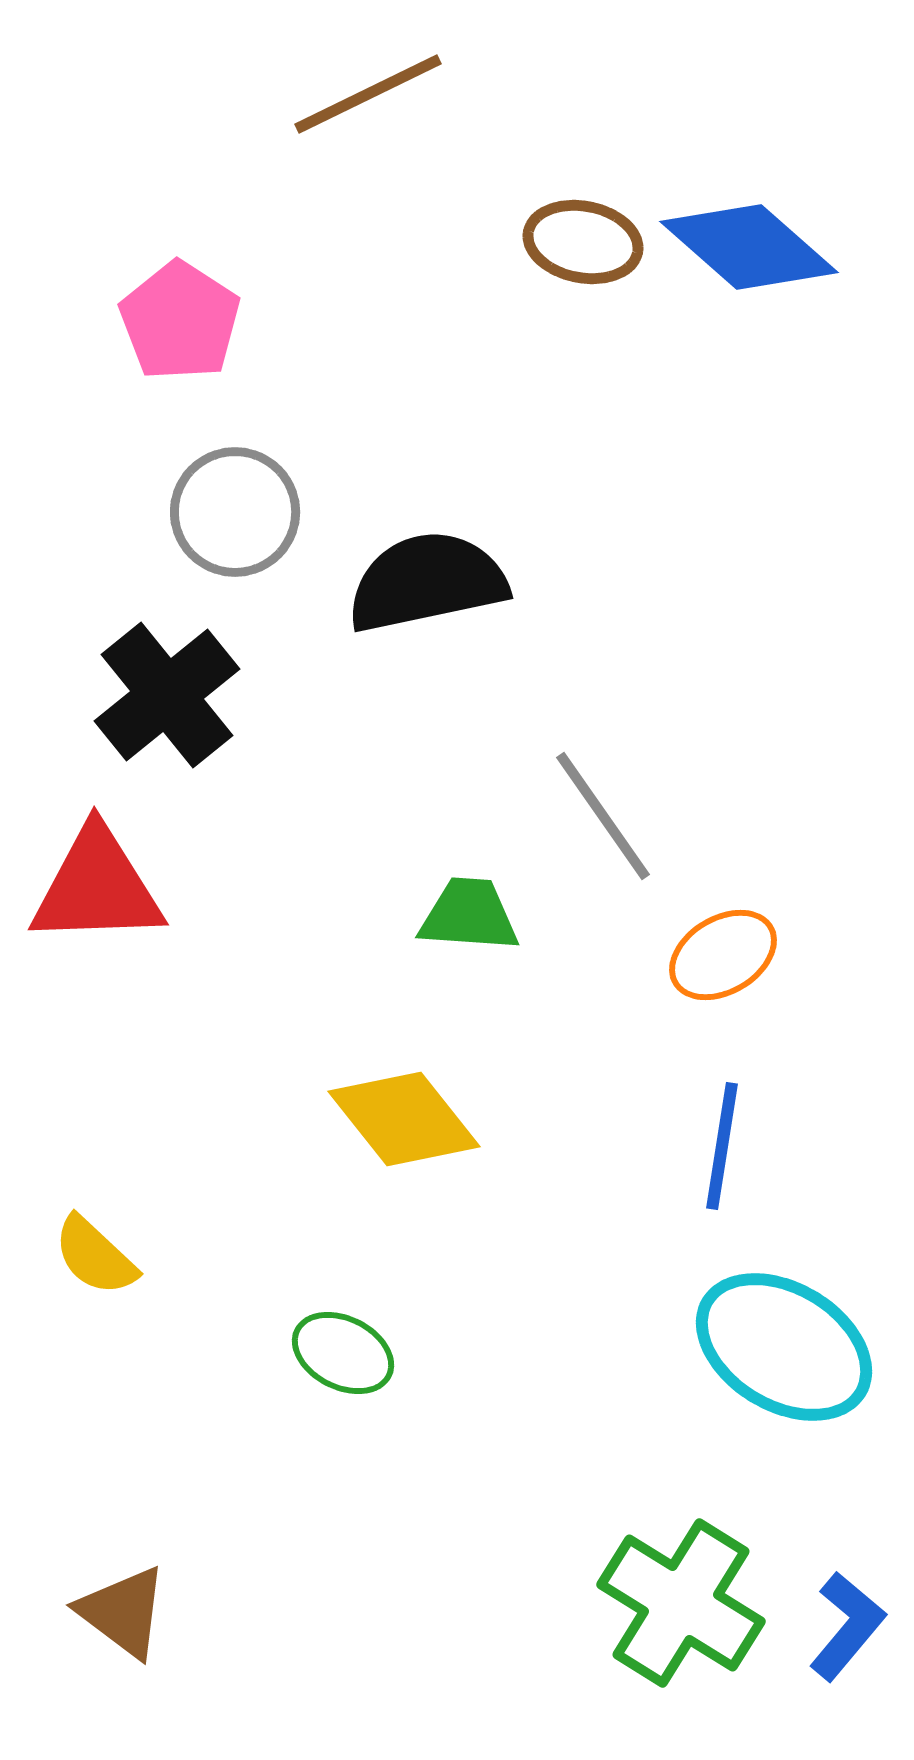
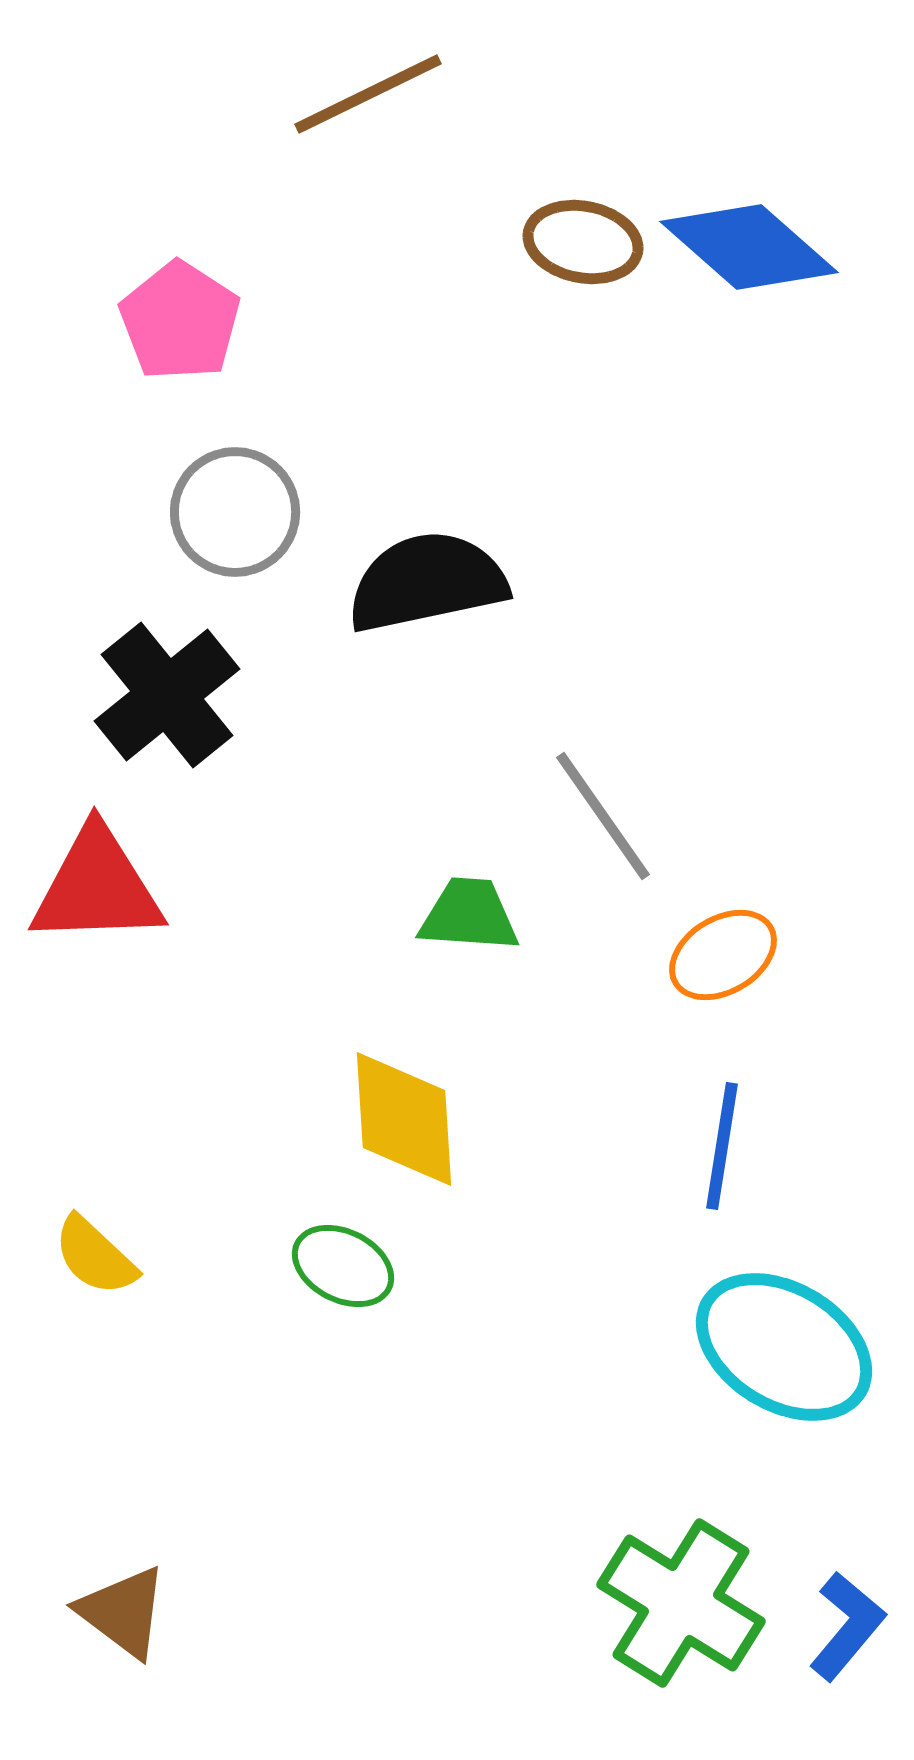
yellow diamond: rotated 35 degrees clockwise
green ellipse: moved 87 px up
